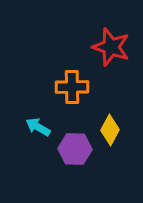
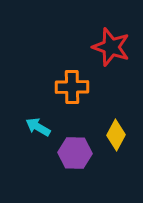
yellow diamond: moved 6 px right, 5 px down
purple hexagon: moved 4 px down
